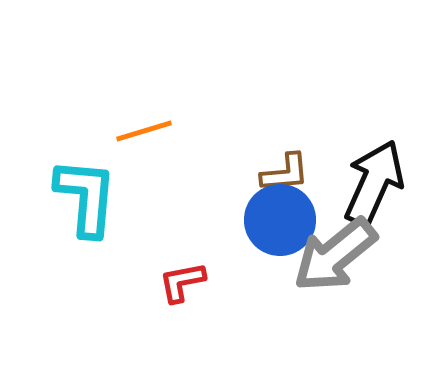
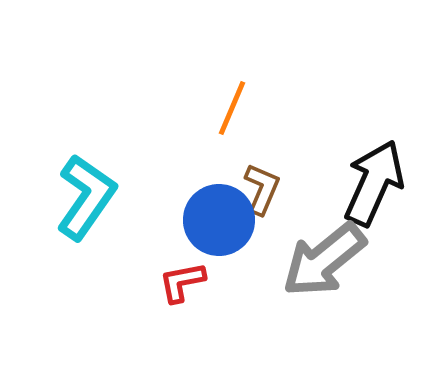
orange line: moved 88 px right, 23 px up; rotated 50 degrees counterclockwise
brown L-shape: moved 23 px left, 16 px down; rotated 62 degrees counterclockwise
cyan L-shape: rotated 30 degrees clockwise
blue circle: moved 61 px left
gray arrow: moved 11 px left, 5 px down
